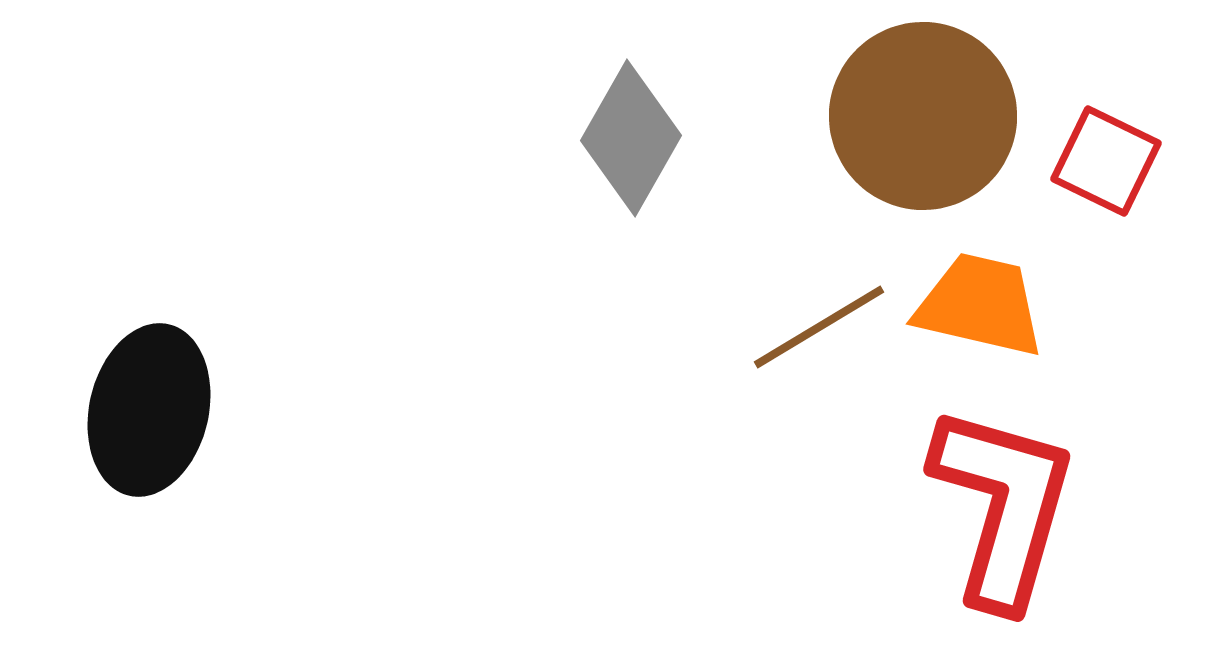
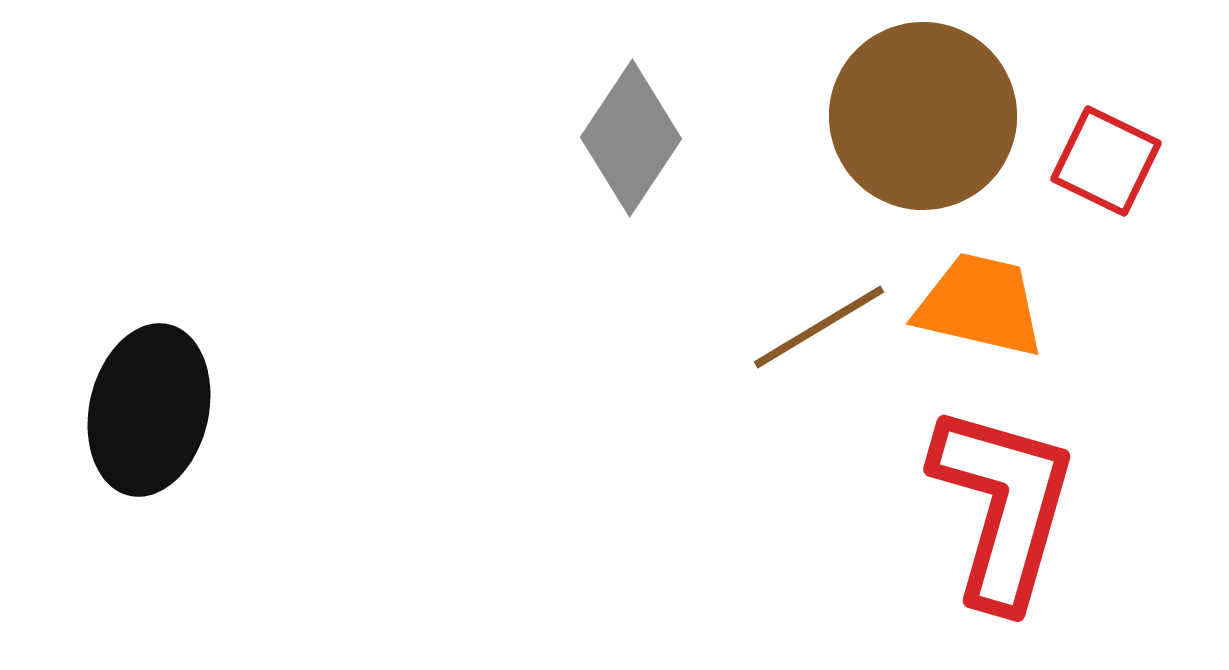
gray diamond: rotated 4 degrees clockwise
